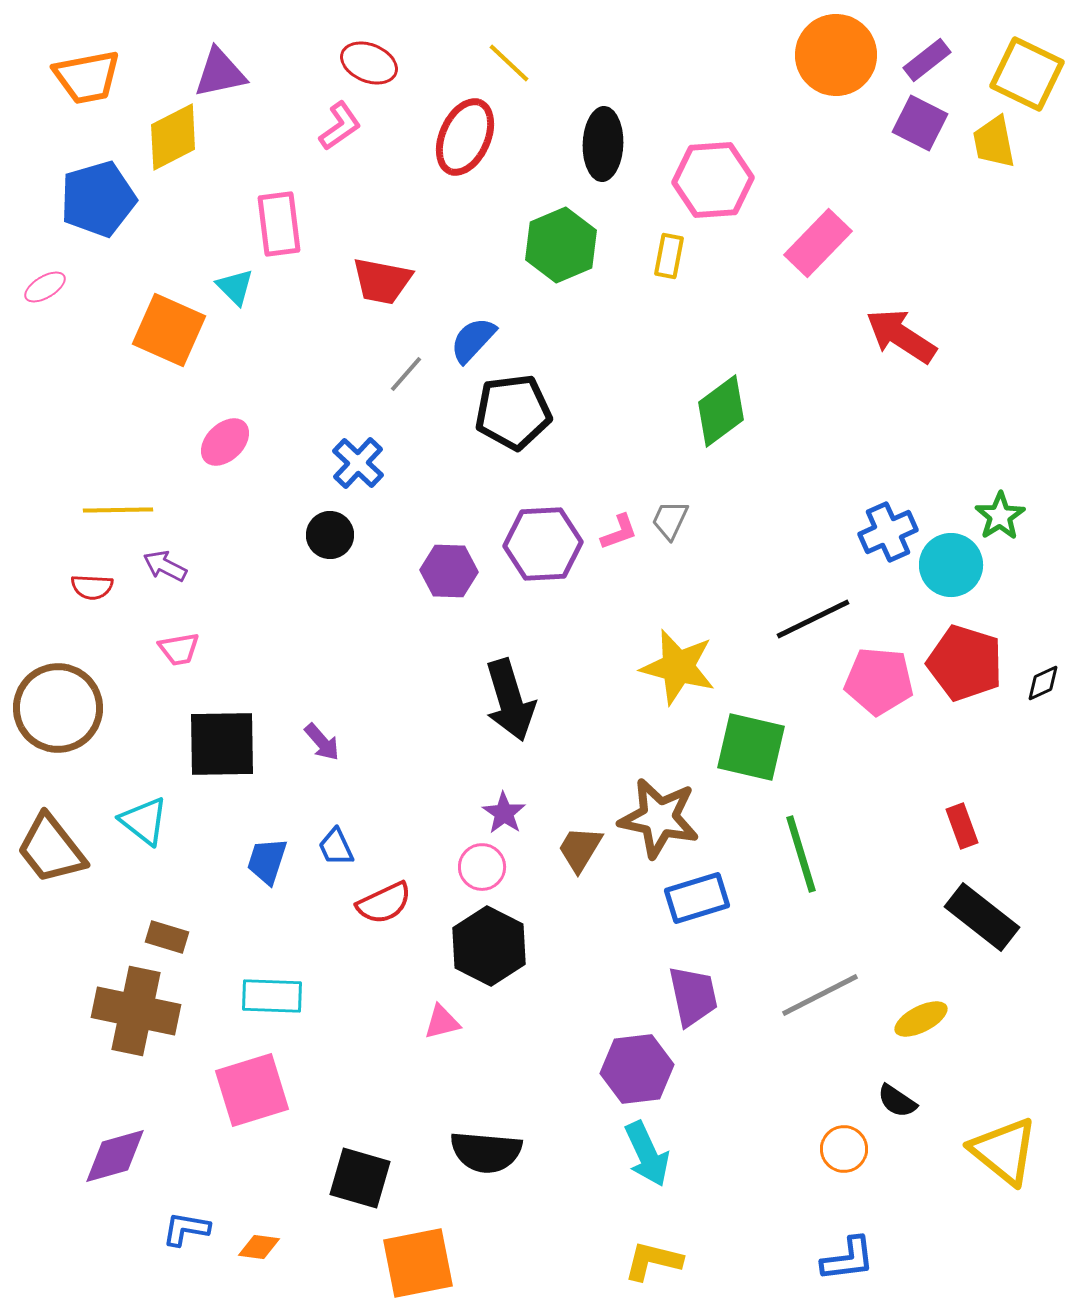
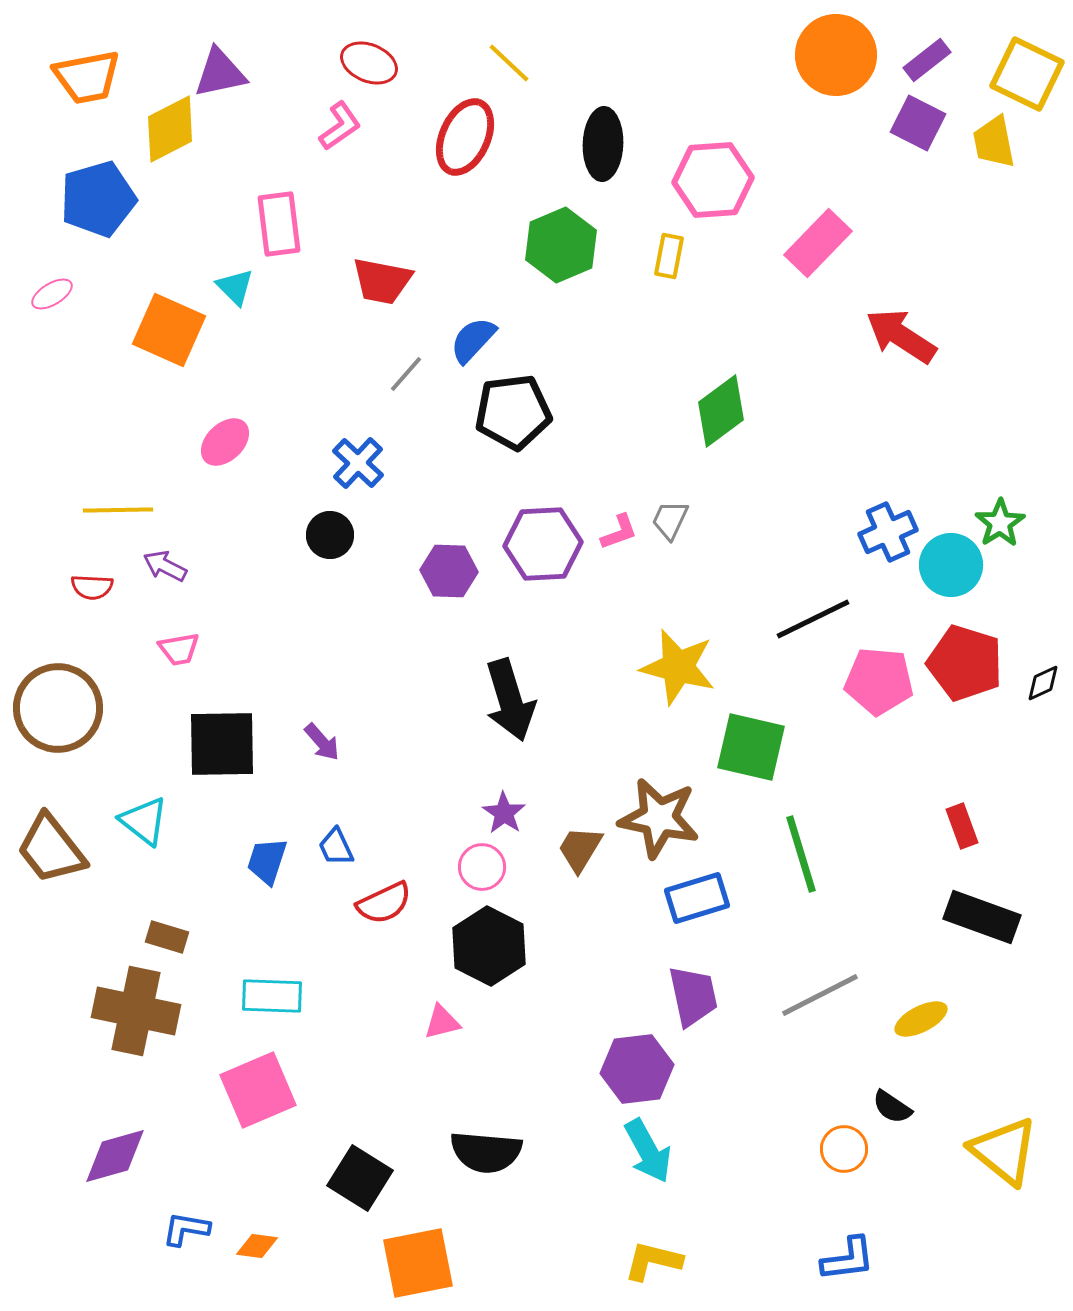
purple square at (920, 123): moved 2 px left
yellow diamond at (173, 137): moved 3 px left, 8 px up
pink ellipse at (45, 287): moved 7 px right, 7 px down
green star at (1000, 516): moved 7 px down
black rectangle at (982, 917): rotated 18 degrees counterclockwise
pink square at (252, 1090): moved 6 px right; rotated 6 degrees counterclockwise
black semicircle at (897, 1101): moved 5 px left, 6 px down
cyan arrow at (647, 1154): moved 1 px right, 3 px up; rotated 4 degrees counterclockwise
black square at (360, 1178): rotated 16 degrees clockwise
orange diamond at (259, 1247): moved 2 px left, 1 px up
